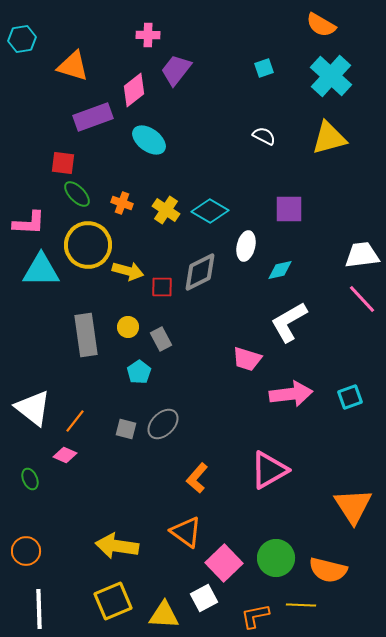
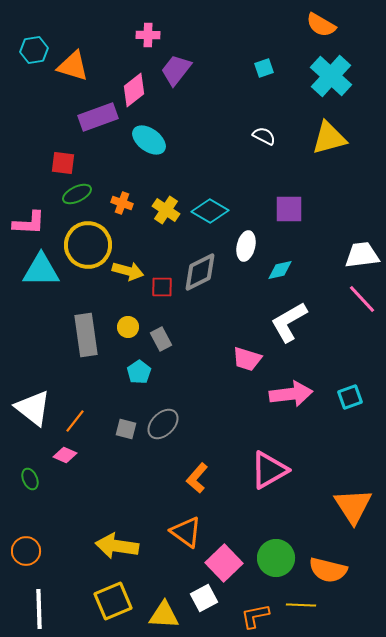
cyan hexagon at (22, 39): moved 12 px right, 11 px down
purple rectangle at (93, 117): moved 5 px right
green ellipse at (77, 194): rotated 72 degrees counterclockwise
